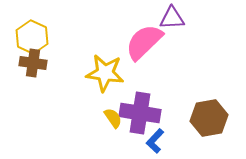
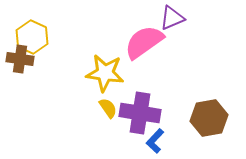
purple triangle: rotated 20 degrees counterclockwise
pink semicircle: rotated 9 degrees clockwise
brown cross: moved 13 px left, 4 px up
yellow semicircle: moved 5 px left, 10 px up
